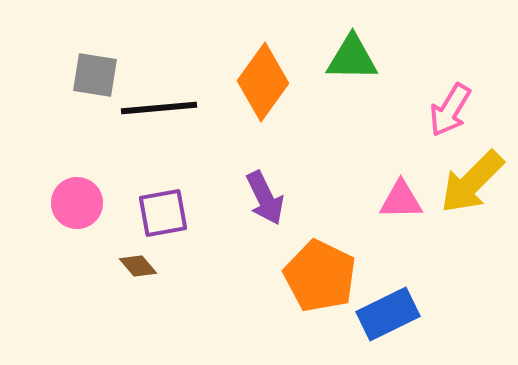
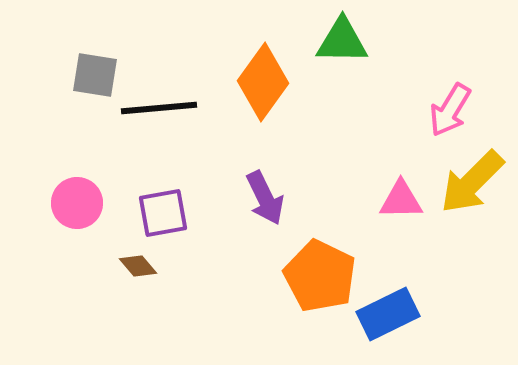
green triangle: moved 10 px left, 17 px up
